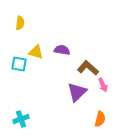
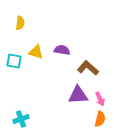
cyan square: moved 5 px left, 3 px up
pink arrow: moved 3 px left, 14 px down
purple triangle: moved 1 px right, 3 px down; rotated 40 degrees clockwise
